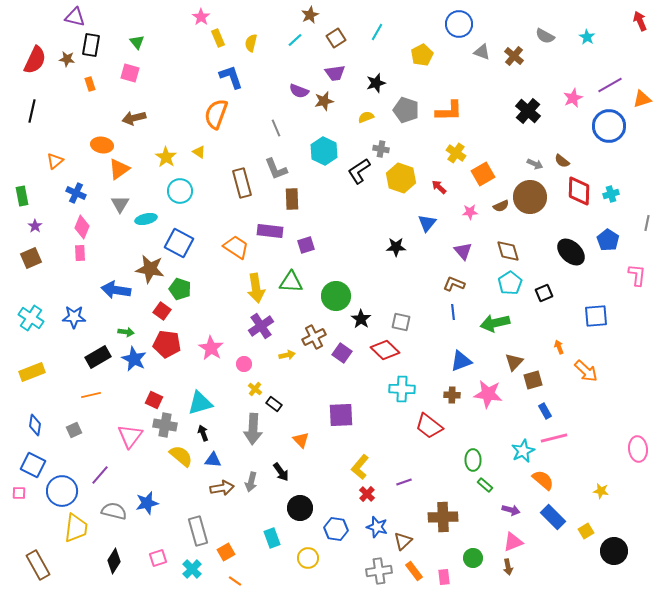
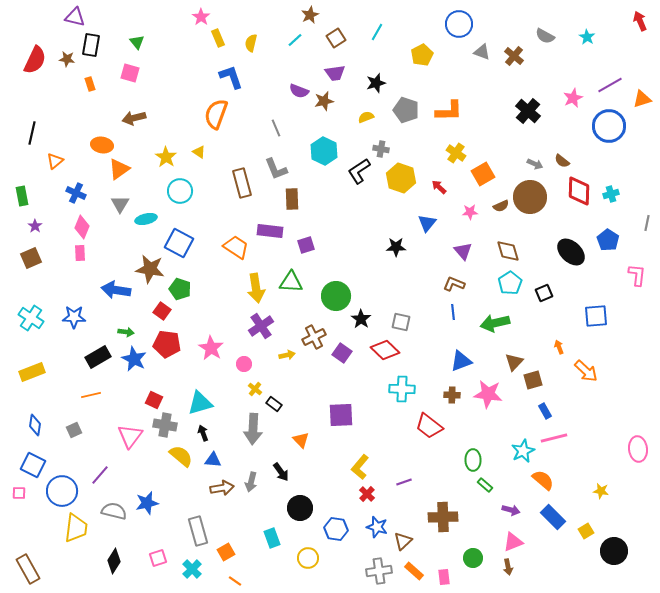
black line at (32, 111): moved 22 px down
brown rectangle at (38, 565): moved 10 px left, 4 px down
orange rectangle at (414, 571): rotated 12 degrees counterclockwise
